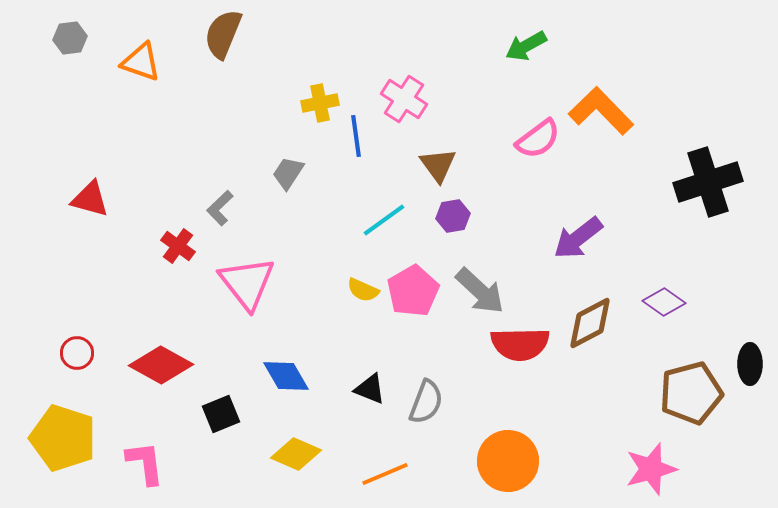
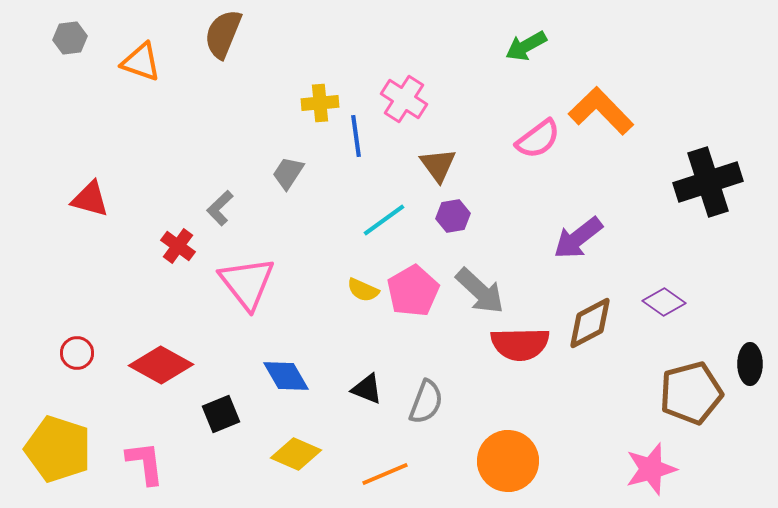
yellow cross: rotated 6 degrees clockwise
black triangle: moved 3 px left
yellow pentagon: moved 5 px left, 11 px down
